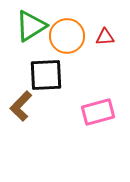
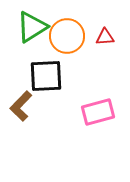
green triangle: moved 1 px right, 1 px down
black square: moved 1 px down
